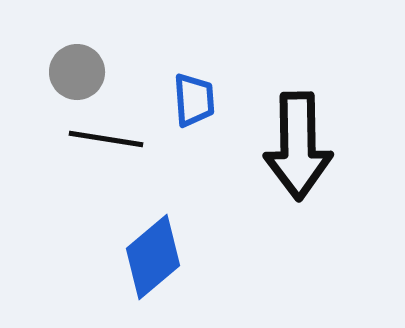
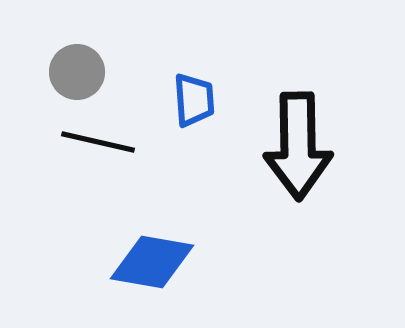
black line: moved 8 px left, 3 px down; rotated 4 degrees clockwise
blue diamond: moved 1 px left, 5 px down; rotated 50 degrees clockwise
